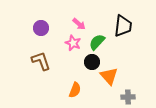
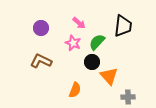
pink arrow: moved 1 px up
brown L-shape: rotated 45 degrees counterclockwise
